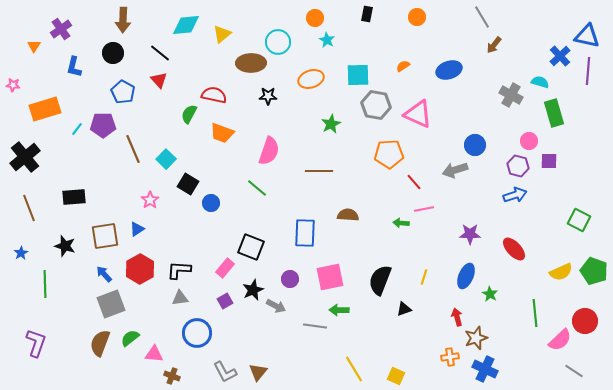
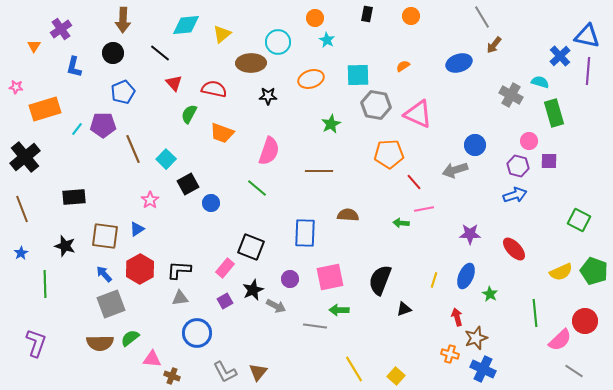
orange circle at (417, 17): moved 6 px left, 1 px up
blue ellipse at (449, 70): moved 10 px right, 7 px up
red triangle at (159, 80): moved 15 px right, 3 px down
pink star at (13, 85): moved 3 px right, 2 px down
blue pentagon at (123, 92): rotated 20 degrees clockwise
red semicircle at (214, 95): moved 6 px up
black square at (188, 184): rotated 30 degrees clockwise
brown line at (29, 208): moved 7 px left, 1 px down
brown square at (105, 236): rotated 16 degrees clockwise
yellow line at (424, 277): moved 10 px right, 3 px down
brown semicircle at (100, 343): rotated 112 degrees counterclockwise
pink triangle at (154, 354): moved 2 px left, 5 px down
orange cross at (450, 357): moved 3 px up; rotated 24 degrees clockwise
blue cross at (485, 369): moved 2 px left
yellow square at (396, 376): rotated 18 degrees clockwise
